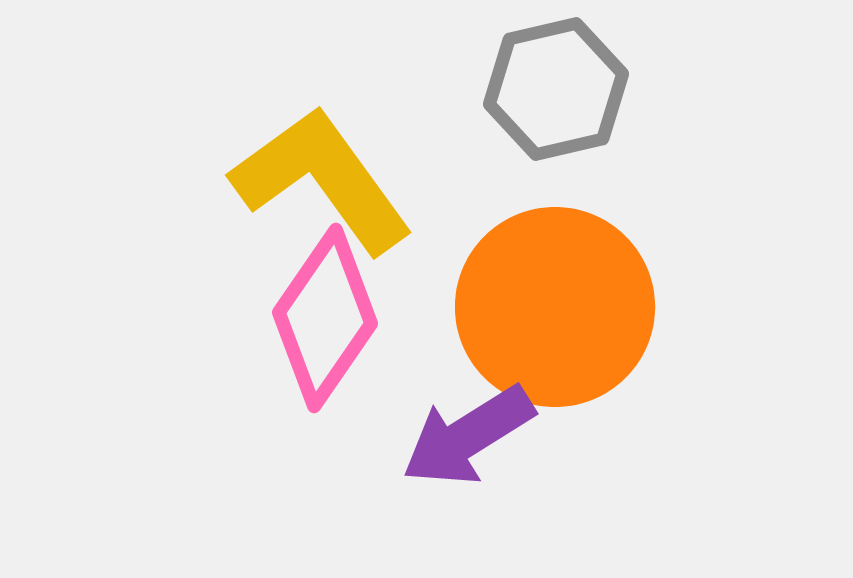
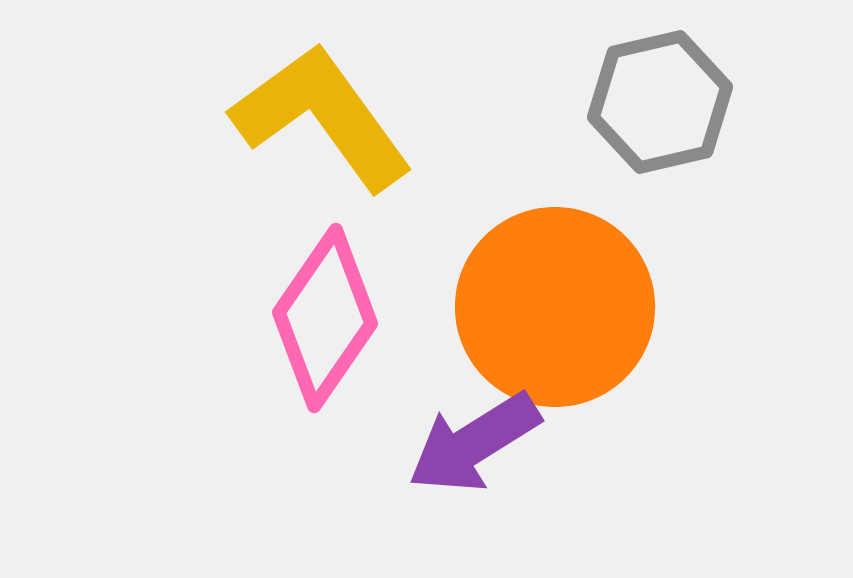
gray hexagon: moved 104 px right, 13 px down
yellow L-shape: moved 63 px up
purple arrow: moved 6 px right, 7 px down
